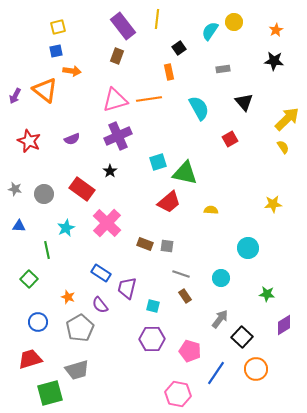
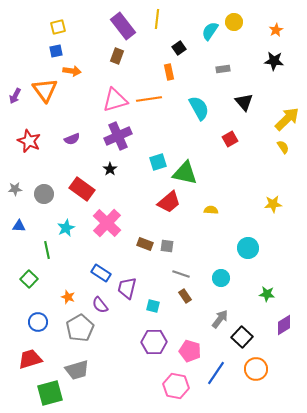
orange triangle at (45, 90): rotated 16 degrees clockwise
black star at (110, 171): moved 2 px up
gray star at (15, 189): rotated 16 degrees counterclockwise
purple hexagon at (152, 339): moved 2 px right, 3 px down
pink hexagon at (178, 394): moved 2 px left, 8 px up
